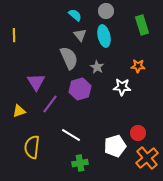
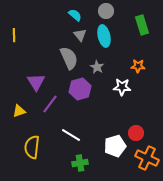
red circle: moved 2 px left
orange cross: rotated 25 degrees counterclockwise
